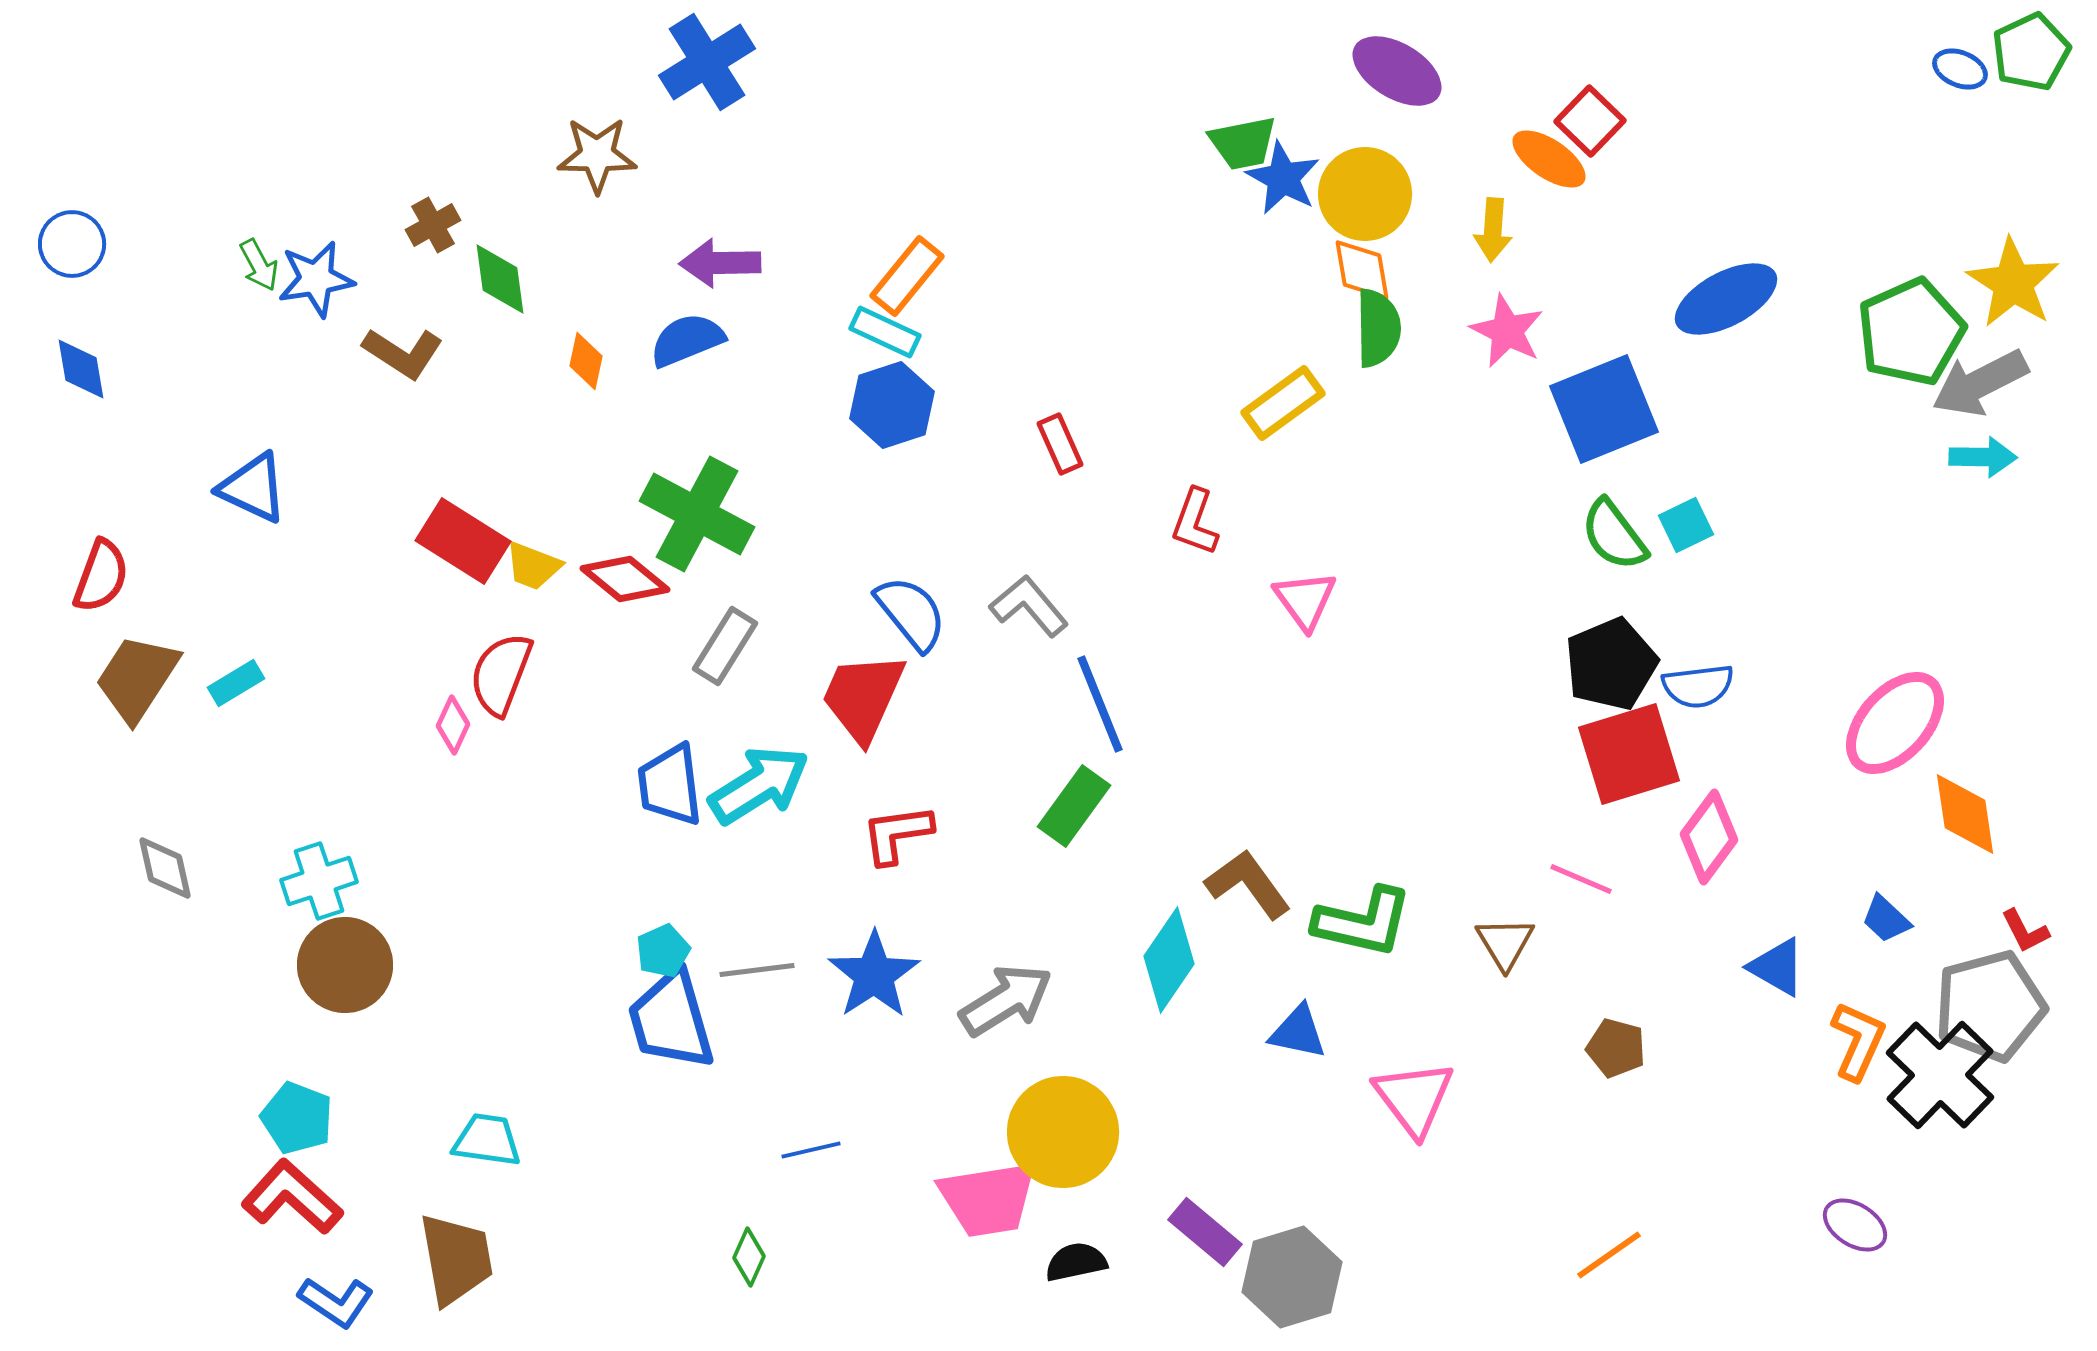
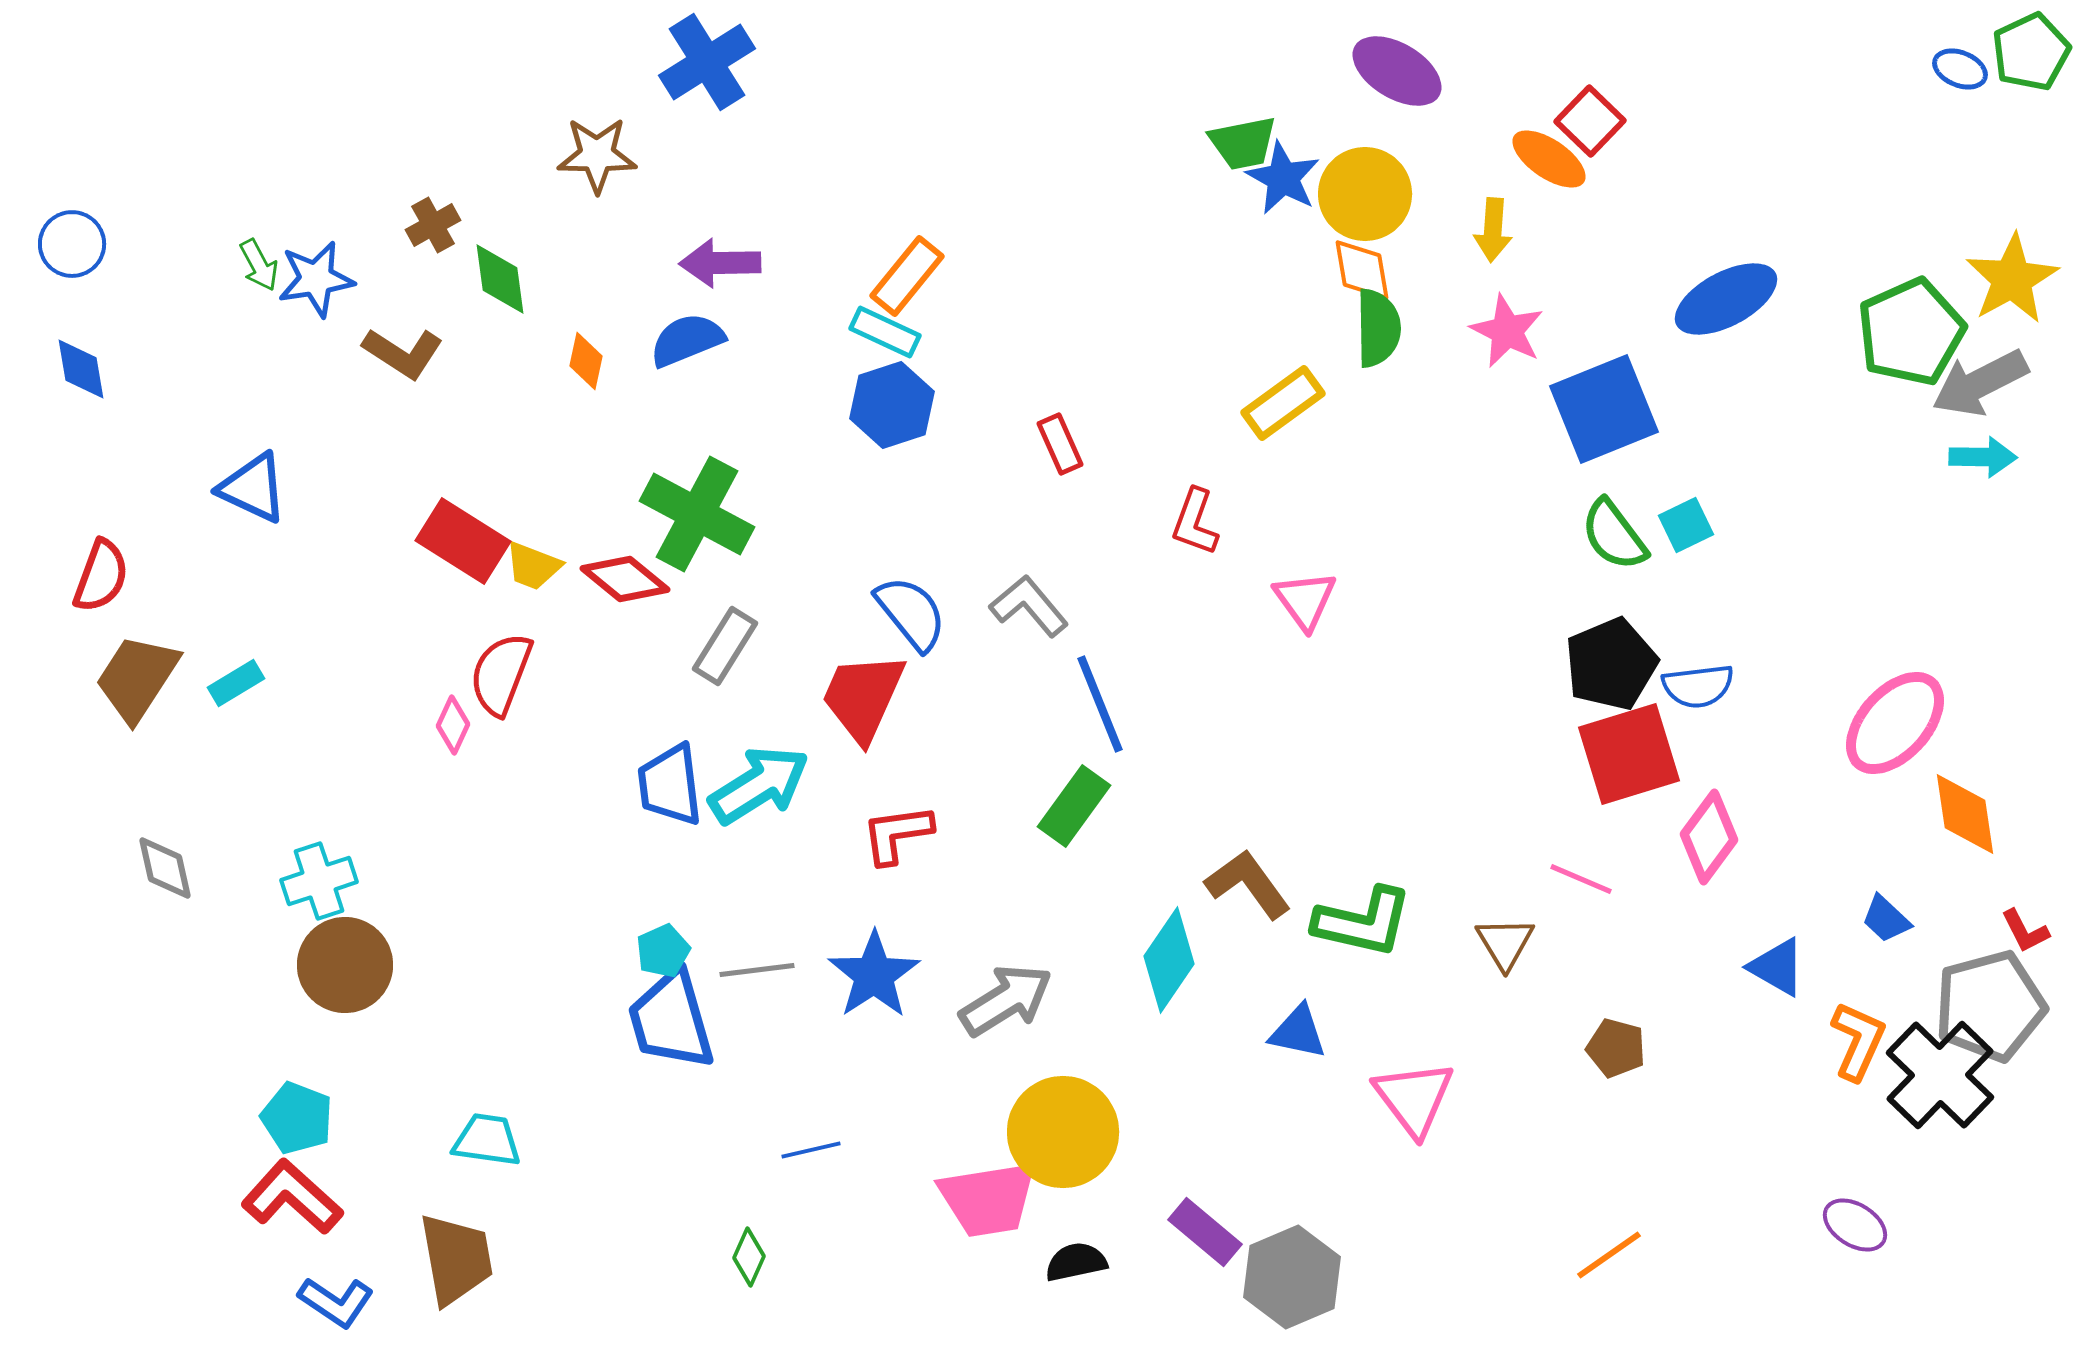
yellow star at (2013, 283): moved 1 px left, 4 px up; rotated 10 degrees clockwise
gray hexagon at (1292, 1277): rotated 6 degrees counterclockwise
